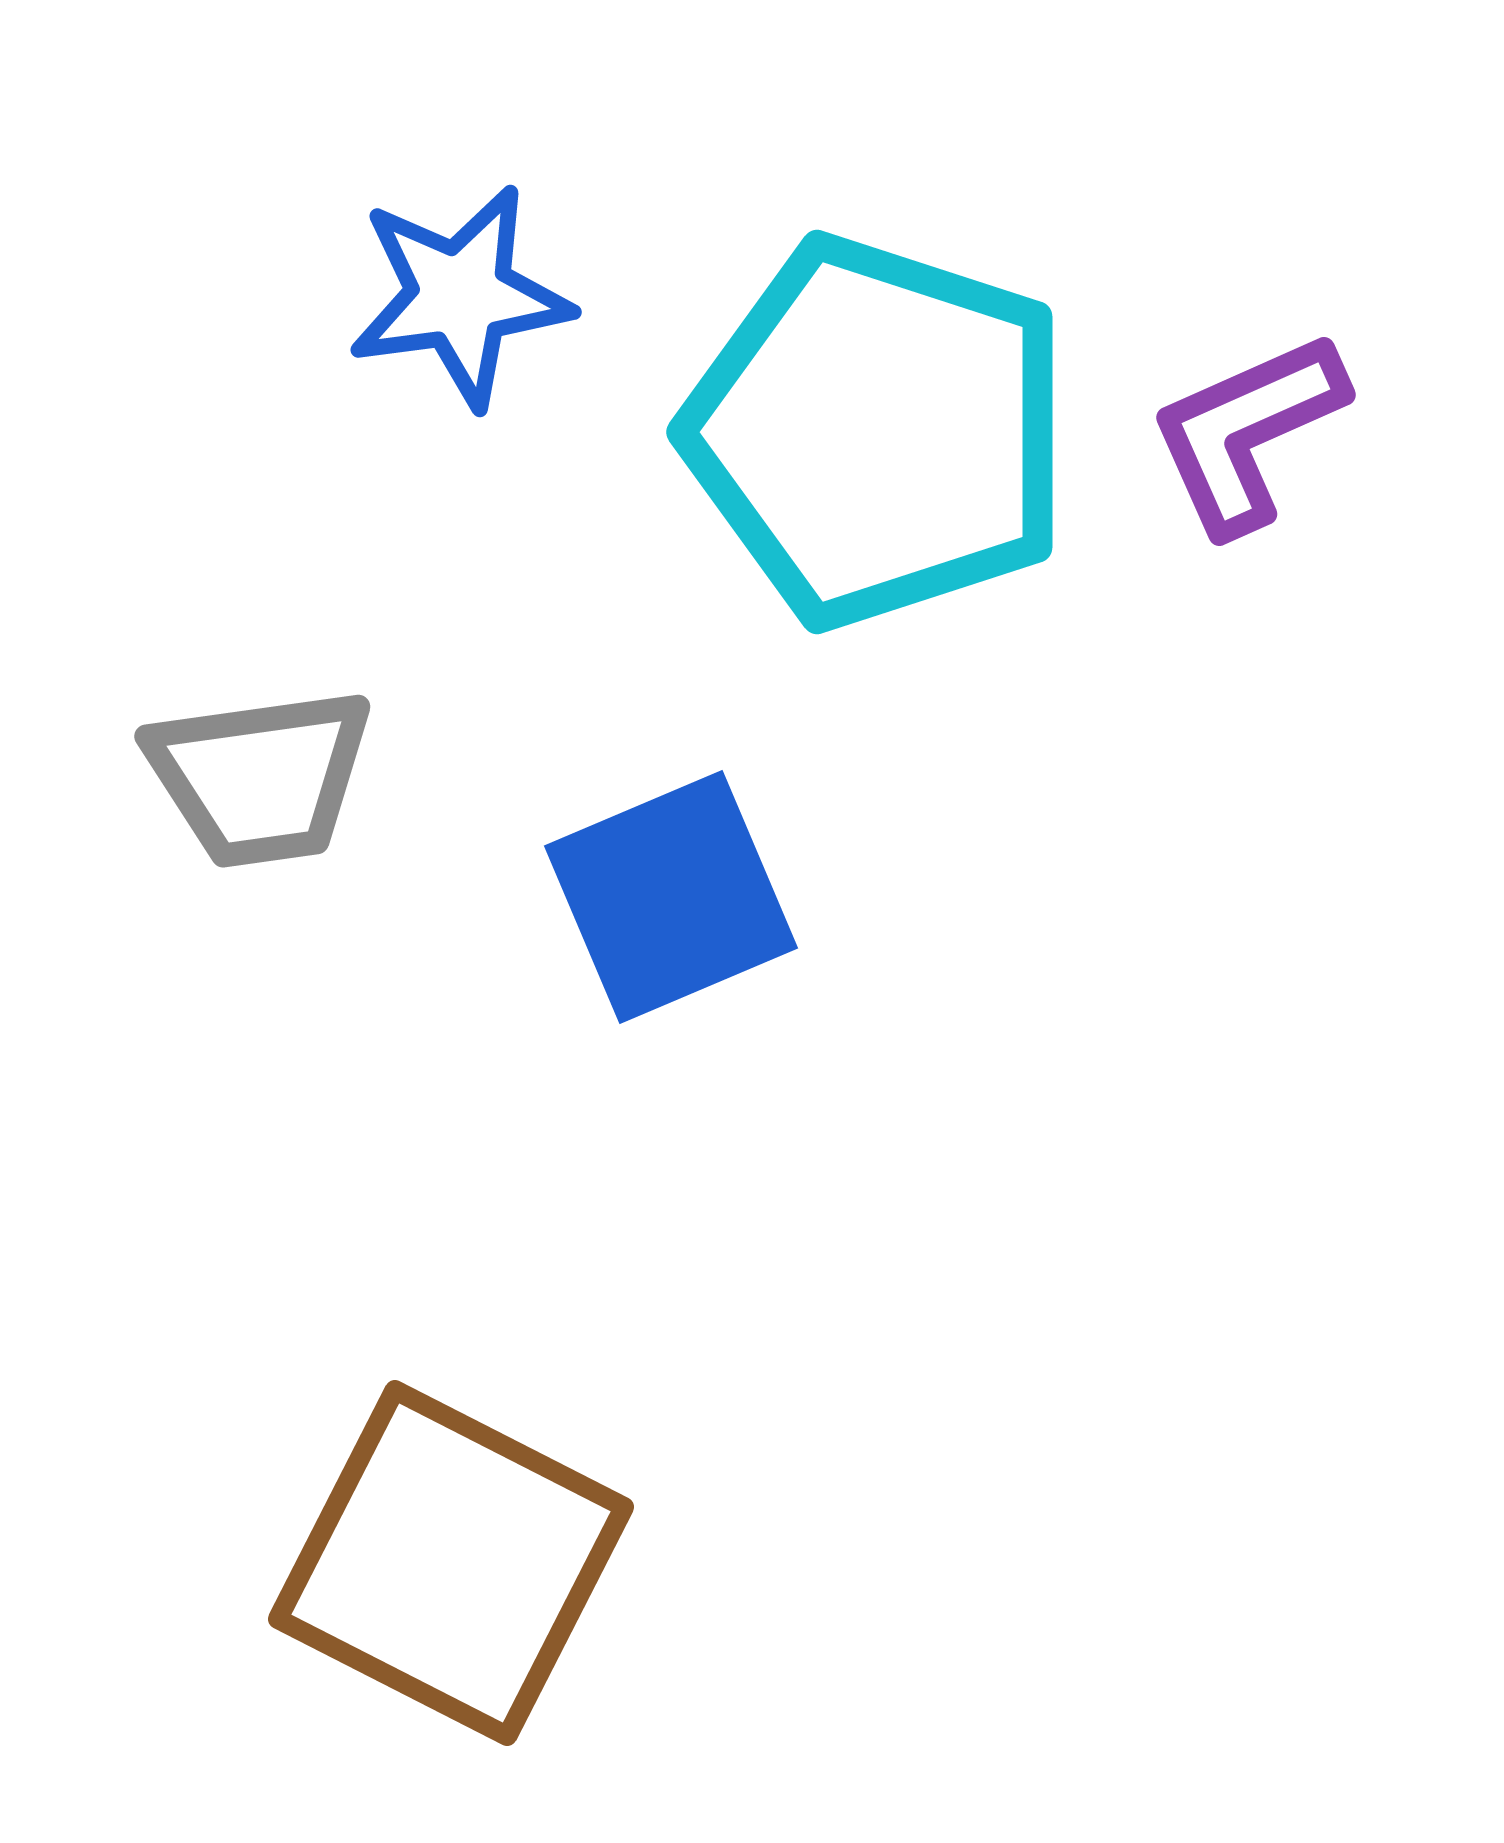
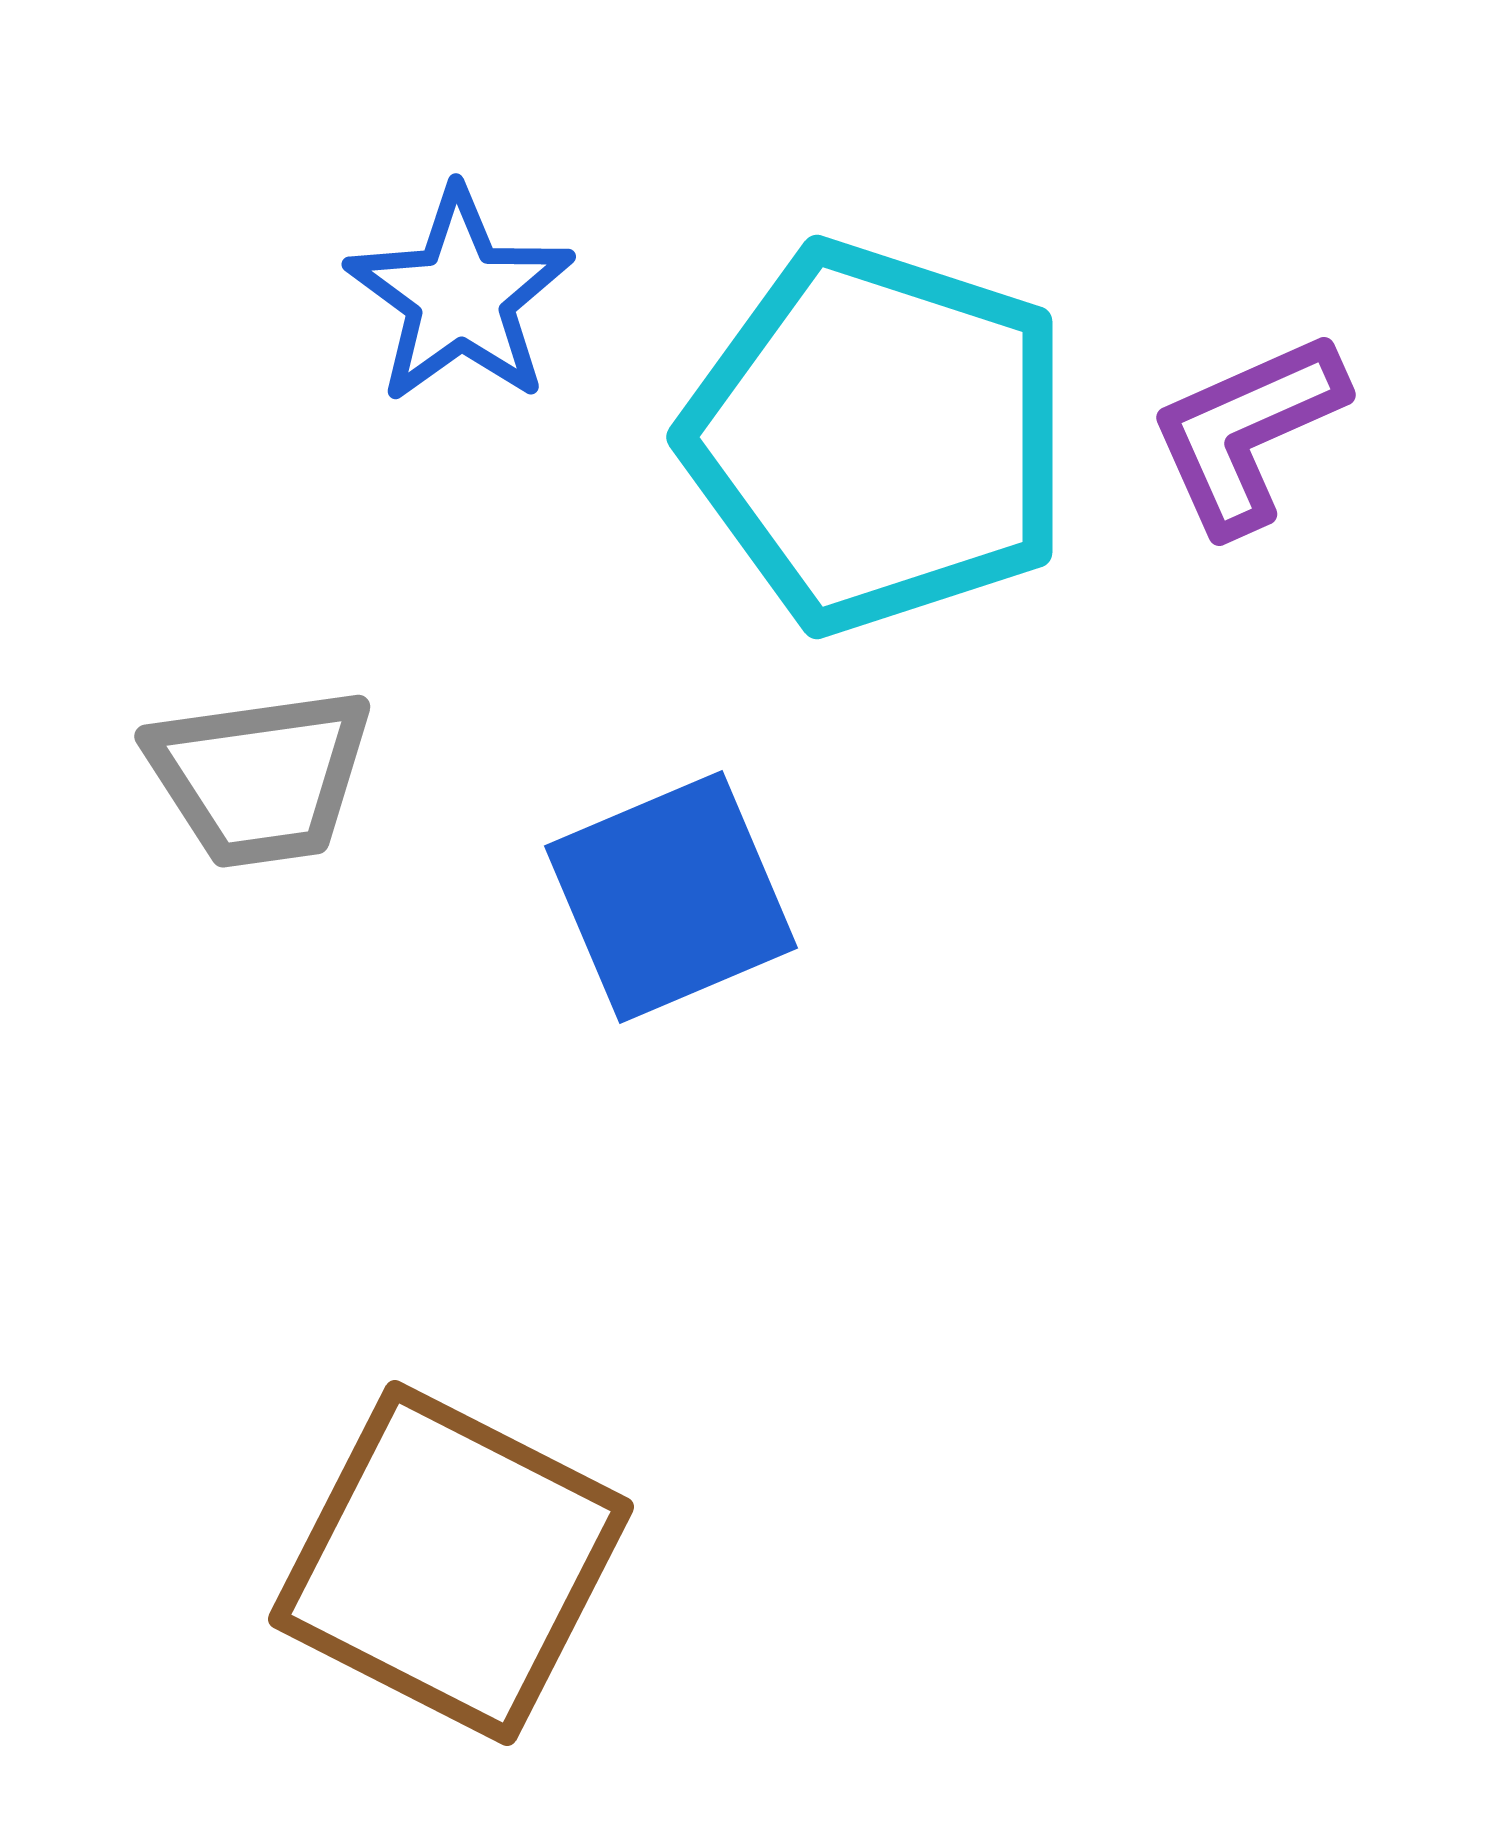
blue star: rotated 28 degrees counterclockwise
cyan pentagon: moved 5 px down
